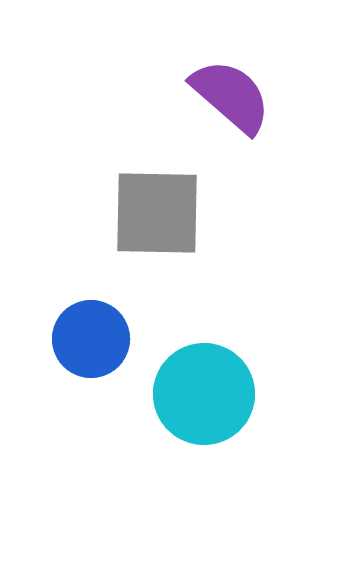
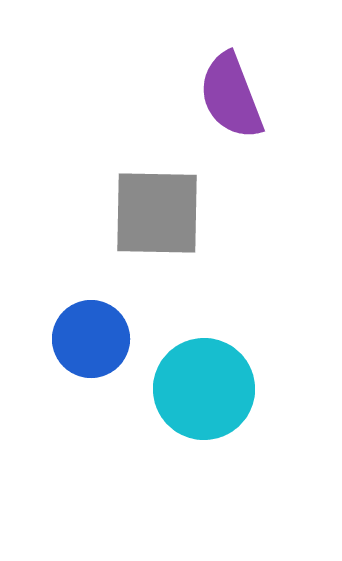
purple semicircle: rotated 152 degrees counterclockwise
cyan circle: moved 5 px up
